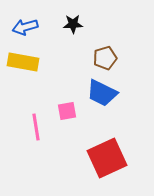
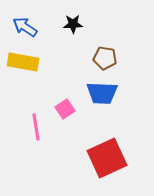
blue arrow: rotated 50 degrees clockwise
brown pentagon: rotated 25 degrees clockwise
blue trapezoid: rotated 24 degrees counterclockwise
pink square: moved 2 px left, 2 px up; rotated 24 degrees counterclockwise
